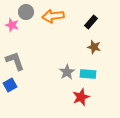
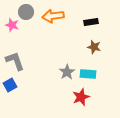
black rectangle: rotated 40 degrees clockwise
